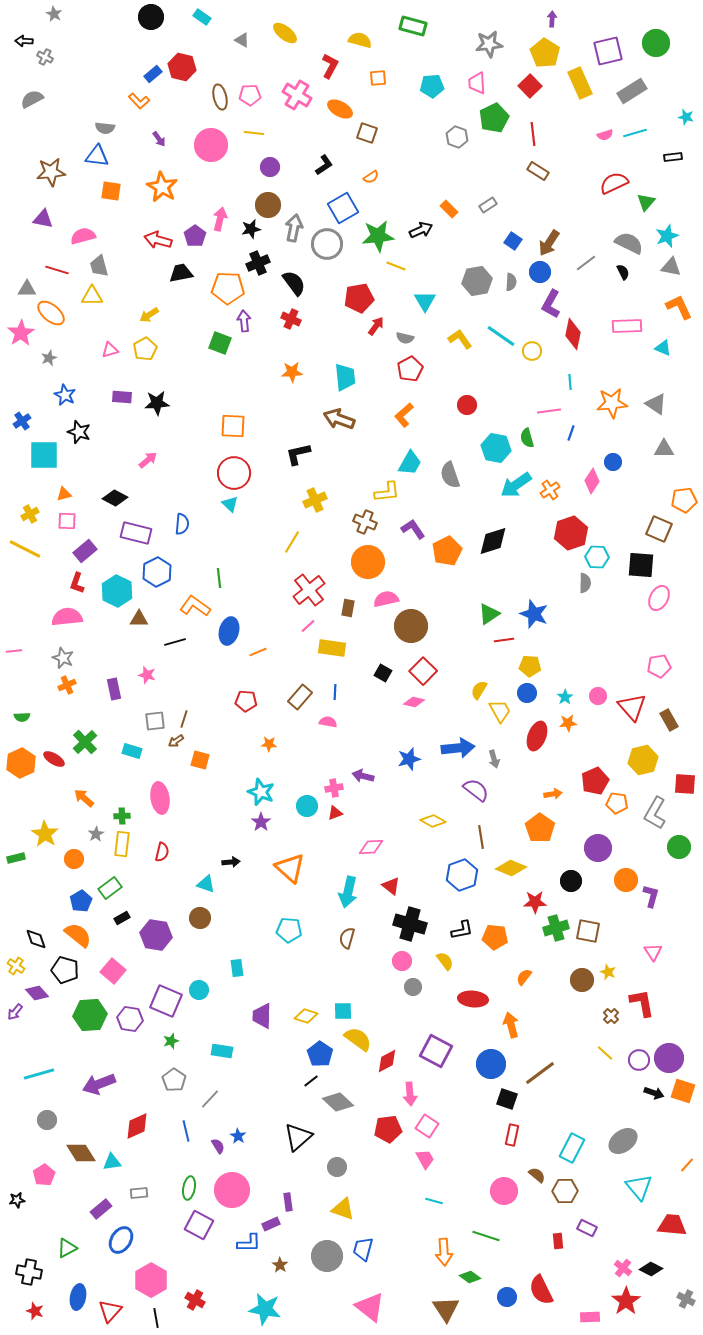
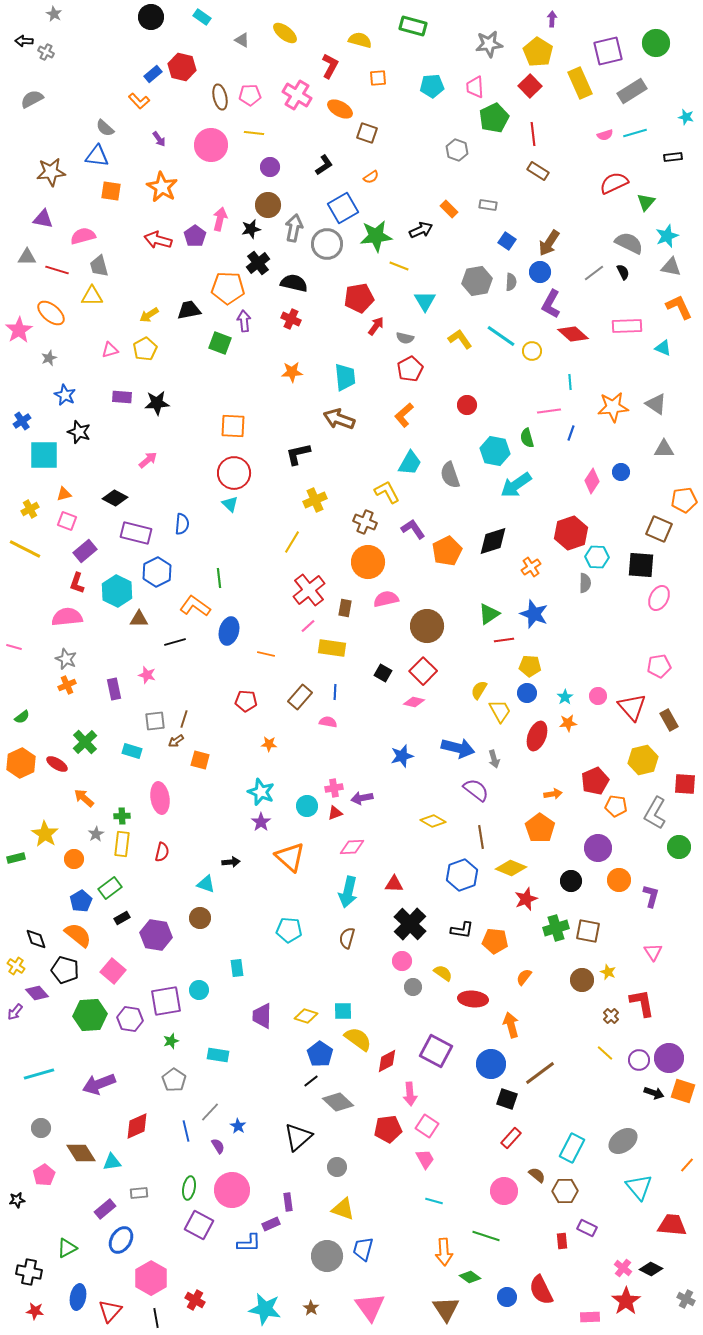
yellow pentagon at (545, 53): moved 7 px left, 1 px up
gray cross at (45, 57): moved 1 px right, 5 px up
pink trapezoid at (477, 83): moved 2 px left, 4 px down
gray semicircle at (105, 128): rotated 36 degrees clockwise
gray hexagon at (457, 137): moved 13 px down
gray rectangle at (488, 205): rotated 42 degrees clockwise
green star at (378, 236): moved 2 px left
blue square at (513, 241): moved 6 px left
black cross at (258, 263): rotated 15 degrees counterclockwise
gray line at (586, 263): moved 8 px right, 10 px down
yellow line at (396, 266): moved 3 px right
black trapezoid at (181, 273): moved 8 px right, 37 px down
black semicircle at (294, 283): rotated 40 degrees counterclockwise
gray triangle at (27, 289): moved 32 px up
pink star at (21, 333): moved 2 px left, 3 px up
red diamond at (573, 334): rotated 60 degrees counterclockwise
orange star at (612, 403): moved 1 px right, 4 px down
cyan hexagon at (496, 448): moved 1 px left, 3 px down
blue circle at (613, 462): moved 8 px right, 10 px down
orange cross at (550, 490): moved 19 px left, 77 px down
yellow L-shape at (387, 492): rotated 112 degrees counterclockwise
yellow cross at (30, 514): moved 5 px up
pink square at (67, 521): rotated 18 degrees clockwise
brown rectangle at (348, 608): moved 3 px left
brown circle at (411, 626): moved 16 px right
pink line at (14, 651): moved 4 px up; rotated 21 degrees clockwise
orange line at (258, 652): moved 8 px right, 2 px down; rotated 36 degrees clockwise
gray star at (63, 658): moved 3 px right, 1 px down
green semicircle at (22, 717): rotated 35 degrees counterclockwise
blue arrow at (458, 748): rotated 20 degrees clockwise
red ellipse at (54, 759): moved 3 px right, 5 px down
blue star at (409, 759): moved 7 px left, 3 px up
purple arrow at (363, 776): moved 1 px left, 22 px down; rotated 25 degrees counterclockwise
orange pentagon at (617, 803): moved 1 px left, 3 px down
pink diamond at (371, 847): moved 19 px left
orange triangle at (290, 868): moved 11 px up
orange circle at (626, 880): moved 7 px left
red triangle at (391, 886): moved 3 px right, 2 px up; rotated 36 degrees counterclockwise
red star at (535, 902): moved 9 px left, 3 px up; rotated 20 degrees counterclockwise
black cross at (410, 924): rotated 28 degrees clockwise
black L-shape at (462, 930): rotated 20 degrees clockwise
orange pentagon at (495, 937): moved 4 px down
yellow semicircle at (445, 961): moved 2 px left, 12 px down; rotated 18 degrees counterclockwise
purple square at (166, 1001): rotated 32 degrees counterclockwise
cyan rectangle at (222, 1051): moved 4 px left, 4 px down
gray line at (210, 1099): moved 13 px down
gray circle at (47, 1120): moved 6 px left, 8 px down
red rectangle at (512, 1135): moved 1 px left, 3 px down; rotated 30 degrees clockwise
blue star at (238, 1136): moved 10 px up
purple rectangle at (101, 1209): moved 4 px right
red rectangle at (558, 1241): moved 4 px right
brown star at (280, 1265): moved 31 px right, 43 px down
pink hexagon at (151, 1280): moved 2 px up
pink triangle at (370, 1307): rotated 16 degrees clockwise
red star at (35, 1311): rotated 12 degrees counterclockwise
